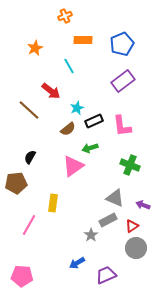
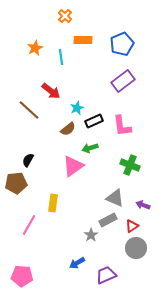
orange cross: rotated 24 degrees counterclockwise
cyan line: moved 8 px left, 9 px up; rotated 21 degrees clockwise
black semicircle: moved 2 px left, 3 px down
